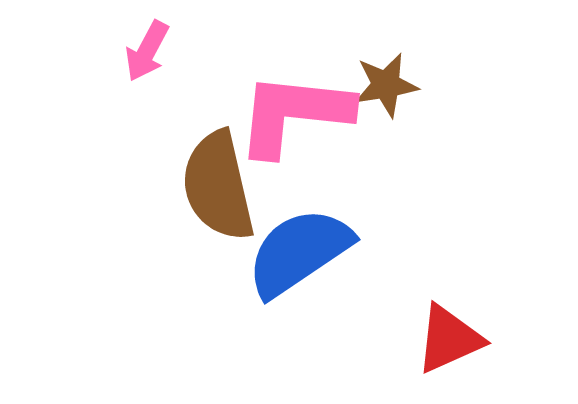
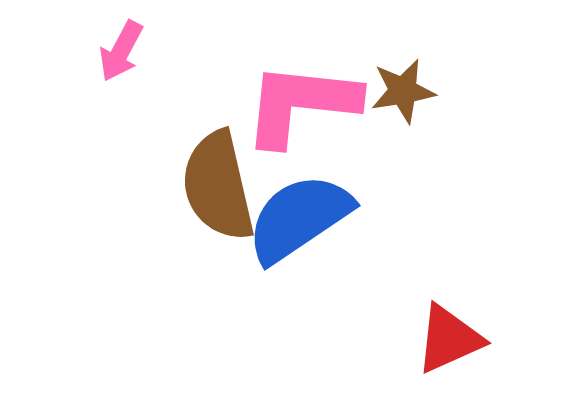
pink arrow: moved 26 px left
brown star: moved 17 px right, 6 px down
pink L-shape: moved 7 px right, 10 px up
blue semicircle: moved 34 px up
